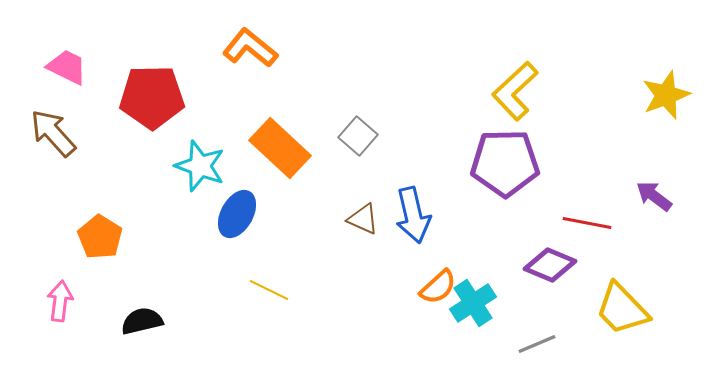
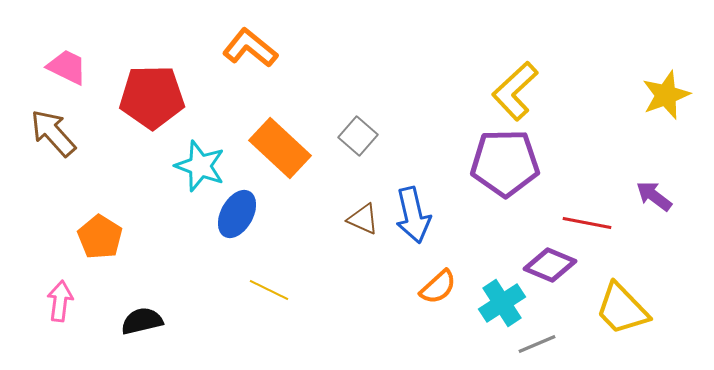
cyan cross: moved 29 px right
